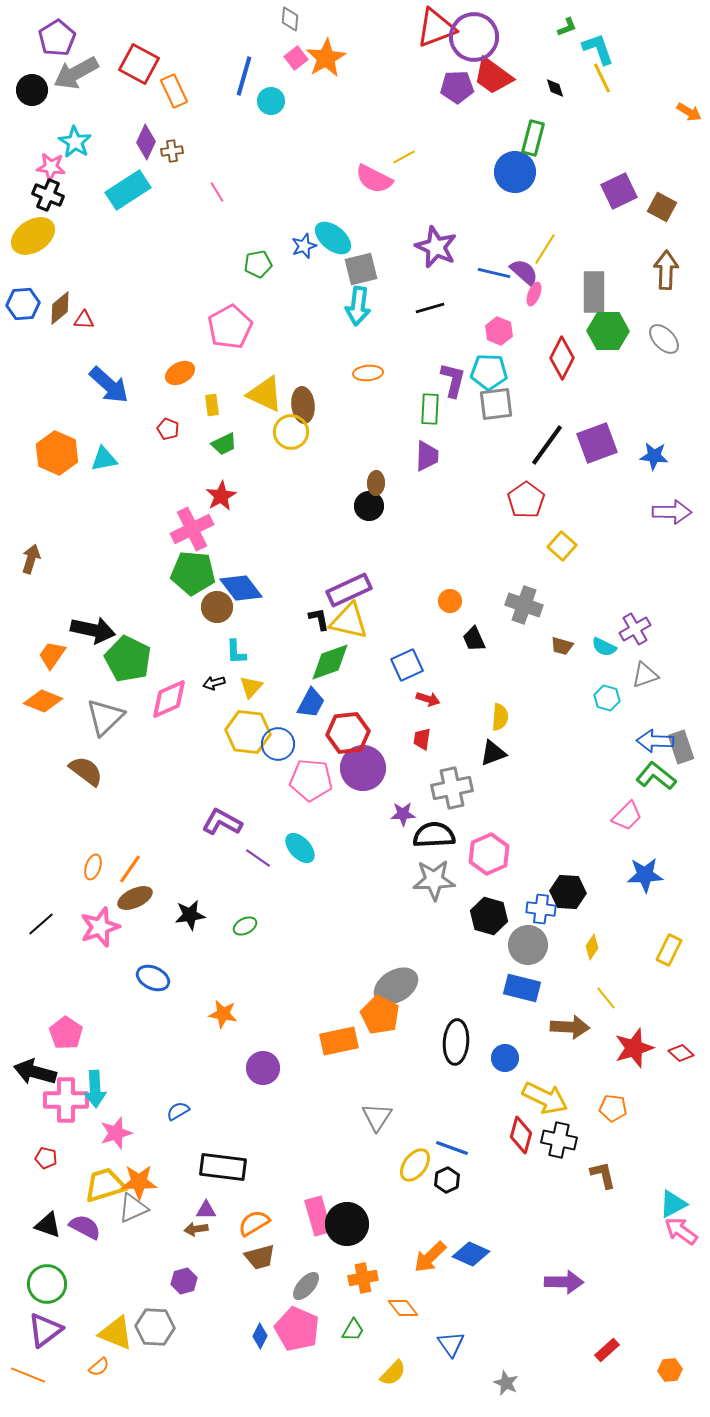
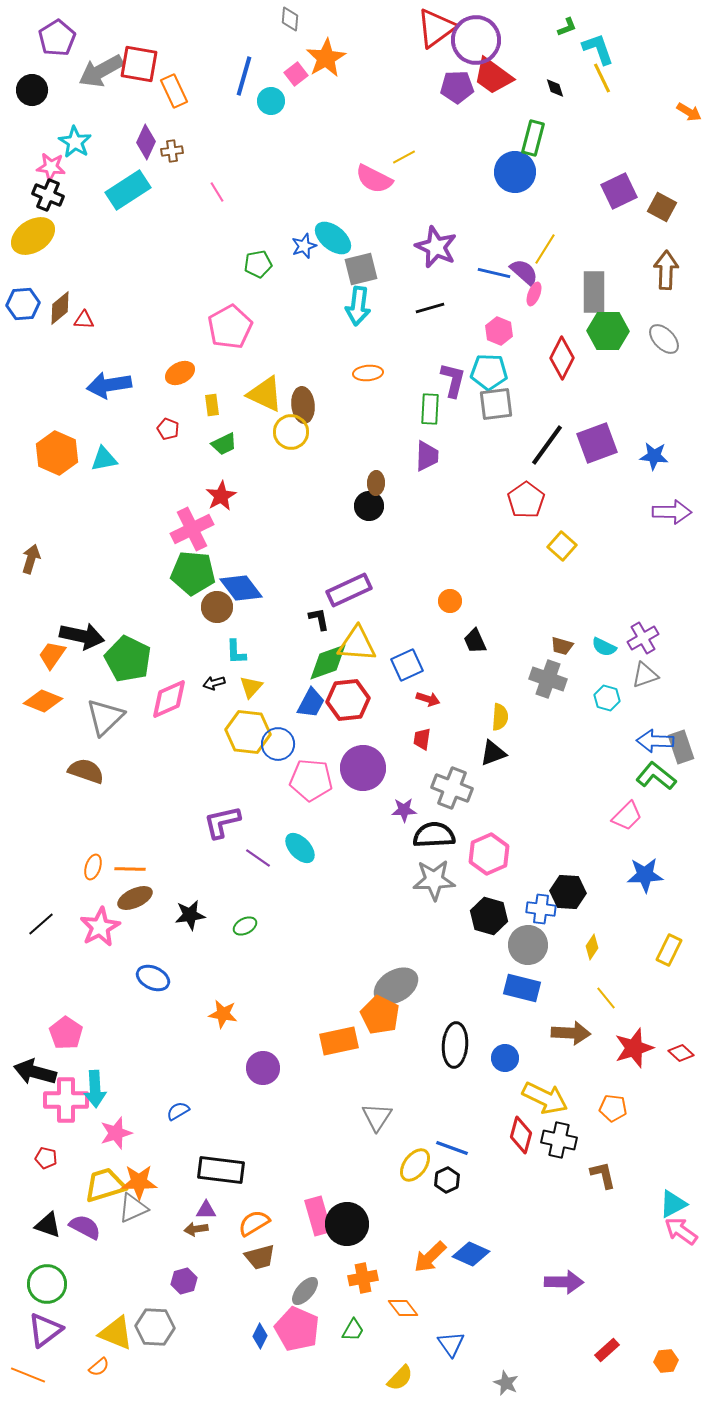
red triangle at (436, 28): rotated 15 degrees counterclockwise
purple circle at (474, 37): moved 2 px right, 3 px down
pink square at (296, 58): moved 16 px down
red square at (139, 64): rotated 18 degrees counterclockwise
gray arrow at (76, 73): moved 25 px right, 2 px up
blue arrow at (109, 385): rotated 129 degrees clockwise
gray cross at (524, 605): moved 24 px right, 74 px down
yellow triangle at (349, 621): moved 8 px right, 23 px down; rotated 9 degrees counterclockwise
purple cross at (635, 629): moved 8 px right, 9 px down
black arrow at (93, 630): moved 11 px left, 6 px down
black trapezoid at (474, 639): moved 1 px right, 2 px down
green diamond at (330, 662): moved 2 px left
red hexagon at (348, 733): moved 33 px up
brown semicircle at (86, 771): rotated 18 degrees counterclockwise
gray cross at (452, 788): rotated 33 degrees clockwise
purple star at (403, 814): moved 1 px right, 4 px up
purple L-shape at (222, 822): rotated 42 degrees counterclockwise
orange line at (130, 869): rotated 56 degrees clockwise
pink star at (100, 927): rotated 9 degrees counterclockwise
brown arrow at (570, 1027): moved 1 px right, 6 px down
black ellipse at (456, 1042): moved 1 px left, 3 px down
black rectangle at (223, 1167): moved 2 px left, 3 px down
gray ellipse at (306, 1286): moved 1 px left, 5 px down
orange hexagon at (670, 1370): moved 4 px left, 9 px up
yellow semicircle at (393, 1373): moved 7 px right, 5 px down
